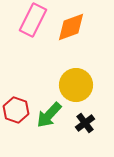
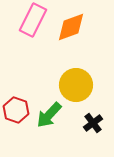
black cross: moved 8 px right
